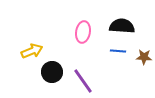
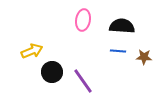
pink ellipse: moved 12 px up
